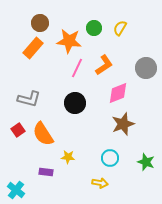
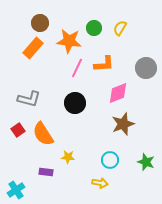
orange L-shape: moved 1 px up; rotated 30 degrees clockwise
cyan circle: moved 2 px down
cyan cross: rotated 18 degrees clockwise
